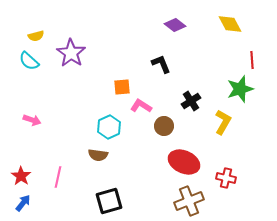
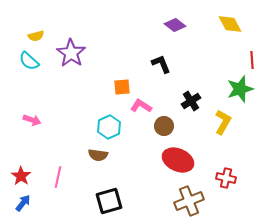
red ellipse: moved 6 px left, 2 px up
